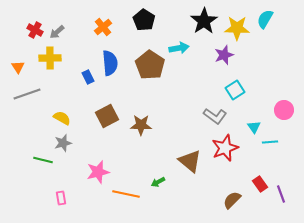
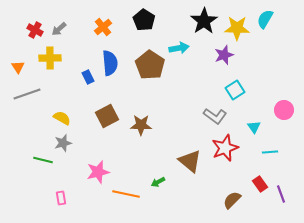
gray arrow: moved 2 px right, 3 px up
cyan line: moved 10 px down
